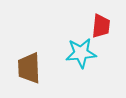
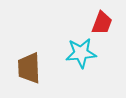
red trapezoid: moved 1 px right, 3 px up; rotated 15 degrees clockwise
